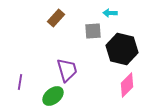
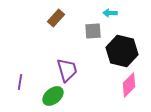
black hexagon: moved 2 px down
pink diamond: moved 2 px right
